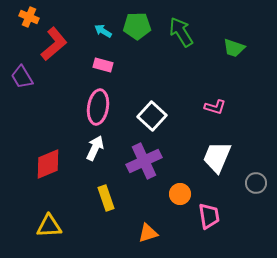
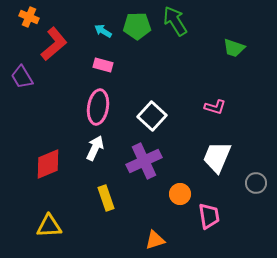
green arrow: moved 6 px left, 11 px up
orange triangle: moved 7 px right, 7 px down
